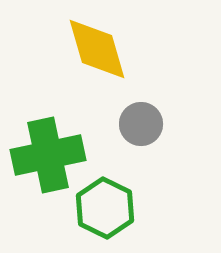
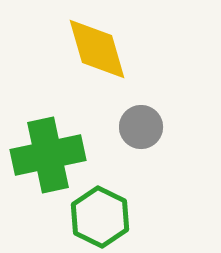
gray circle: moved 3 px down
green hexagon: moved 5 px left, 9 px down
